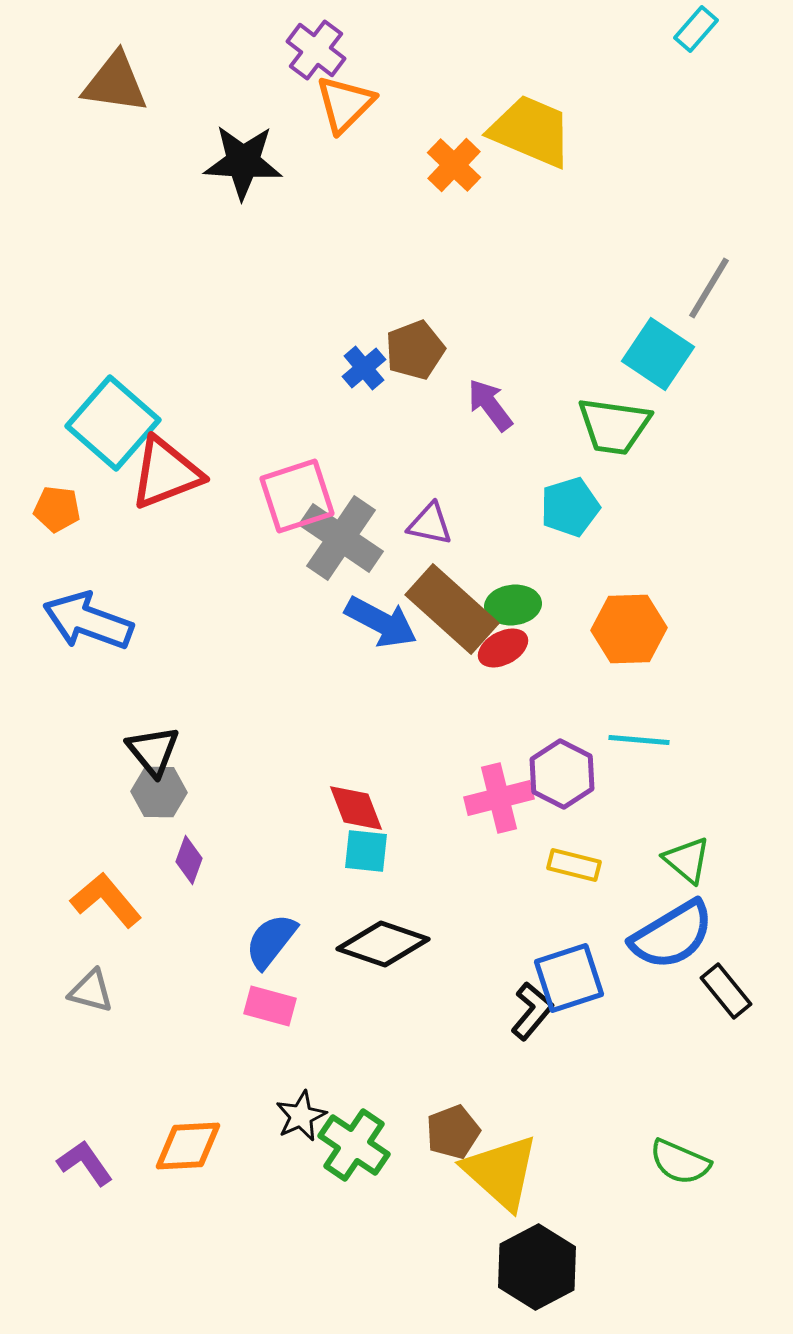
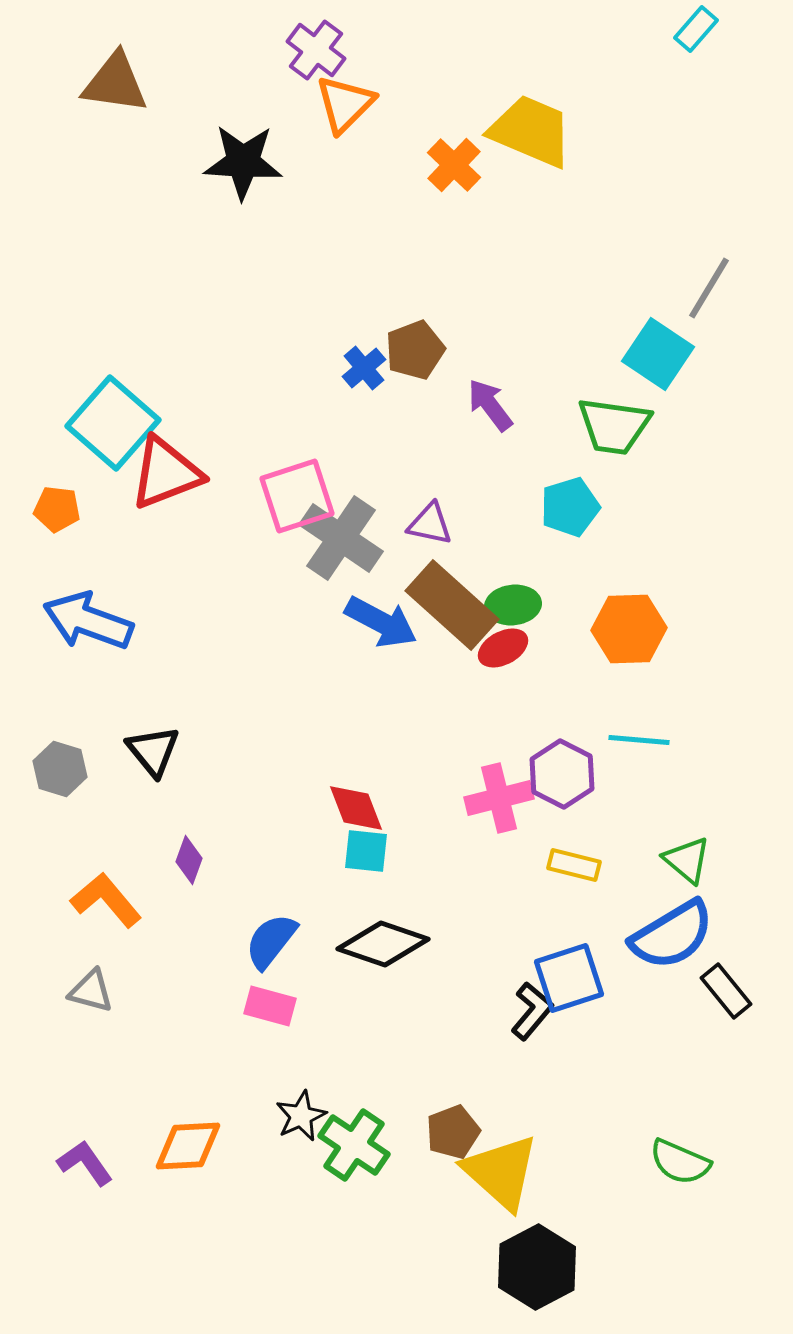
brown rectangle at (452, 609): moved 4 px up
gray hexagon at (159, 792): moved 99 px left, 23 px up; rotated 16 degrees clockwise
